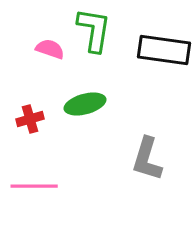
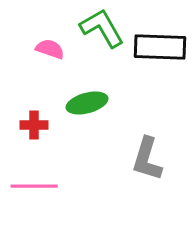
green L-shape: moved 8 px right, 2 px up; rotated 39 degrees counterclockwise
black rectangle: moved 4 px left, 3 px up; rotated 6 degrees counterclockwise
green ellipse: moved 2 px right, 1 px up
red cross: moved 4 px right, 6 px down; rotated 16 degrees clockwise
